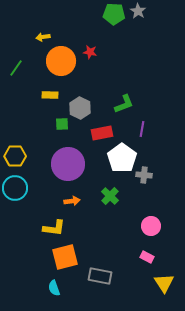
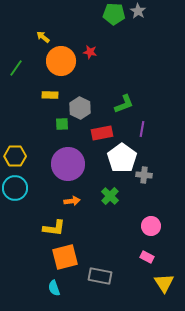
yellow arrow: rotated 48 degrees clockwise
